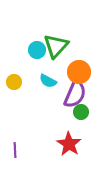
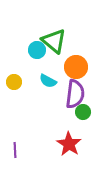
green triangle: moved 2 px left, 5 px up; rotated 32 degrees counterclockwise
orange circle: moved 3 px left, 5 px up
purple semicircle: rotated 16 degrees counterclockwise
green circle: moved 2 px right
